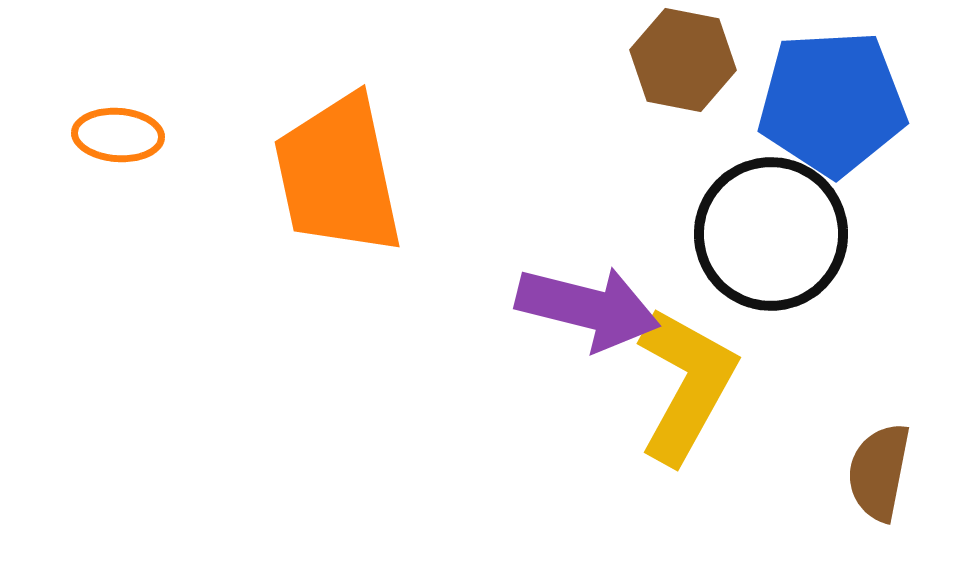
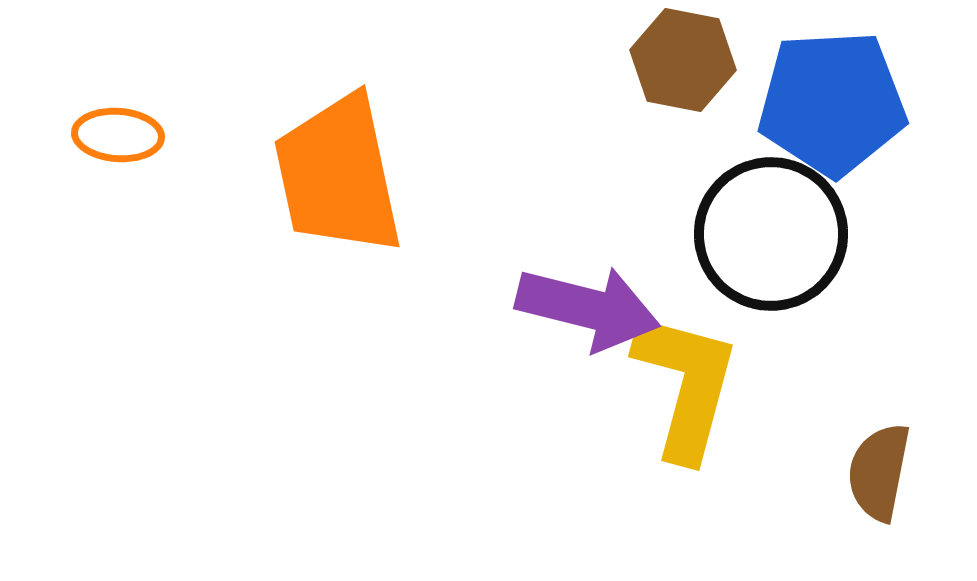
yellow L-shape: rotated 14 degrees counterclockwise
